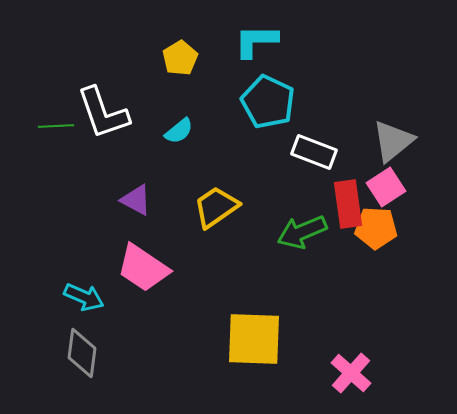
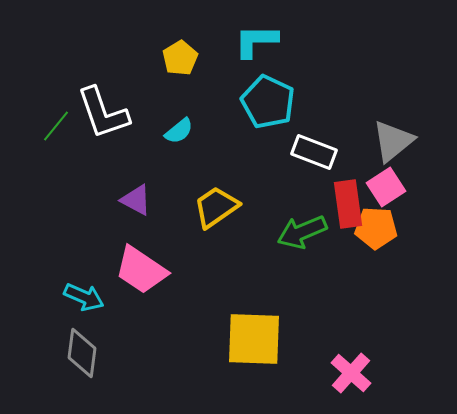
green line: rotated 48 degrees counterclockwise
pink trapezoid: moved 2 px left, 2 px down
